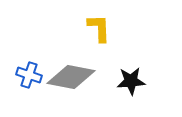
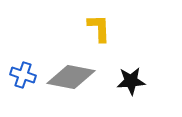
blue cross: moved 6 px left
